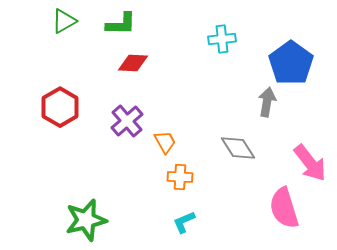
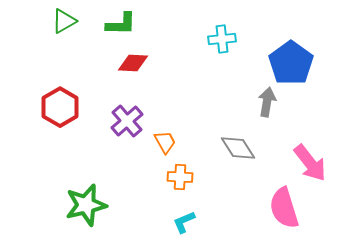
green star: moved 15 px up
